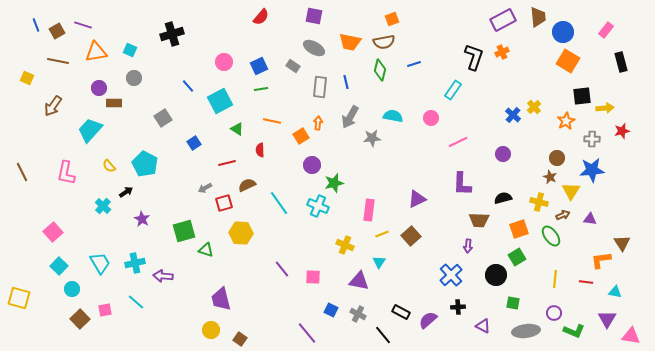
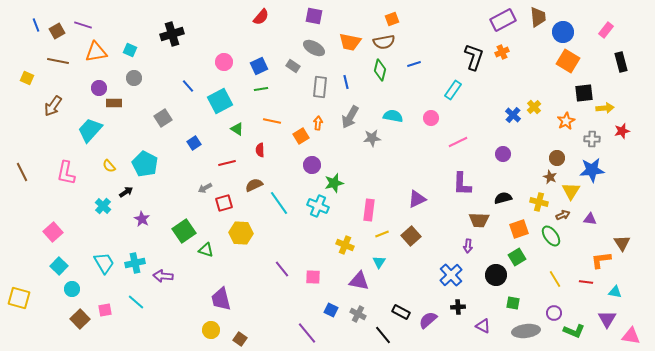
black square at (582, 96): moved 2 px right, 3 px up
brown semicircle at (247, 185): moved 7 px right
green square at (184, 231): rotated 20 degrees counterclockwise
cyan trapezoid at (100, 263): moved 4 px right
yellow line at (555, 279): rotated 36 degrees counterclockwise
